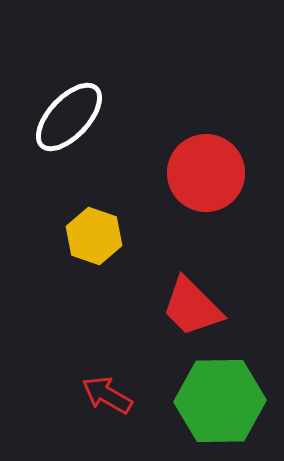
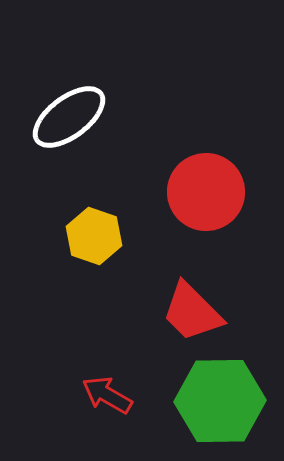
white ellipse: rotated 10 degrees clockwise
red circle: moved 19 px down
red trapezoid: moved 5 px down
